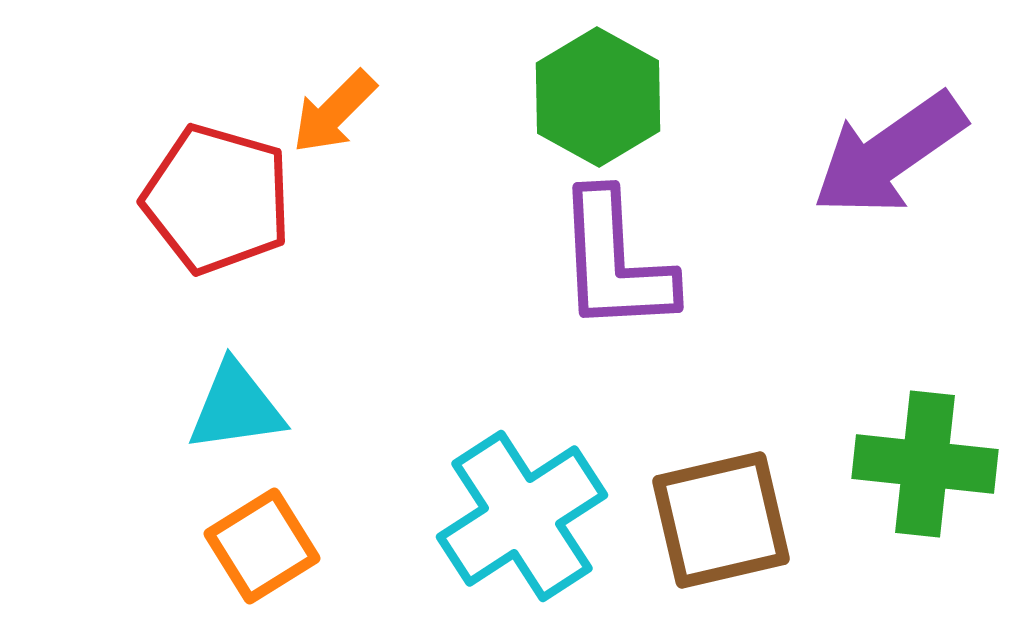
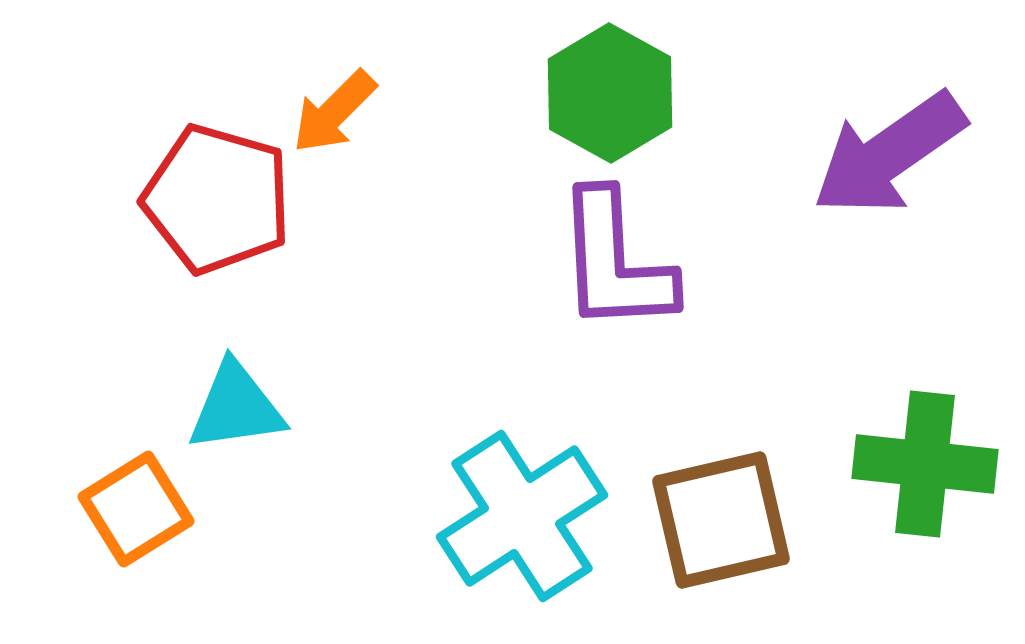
green hexagon: moved 12 px right, 4 px up
orange square: moved 126 px left, 37 px up
